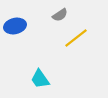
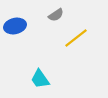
gray semicircle: moved 4 px left
